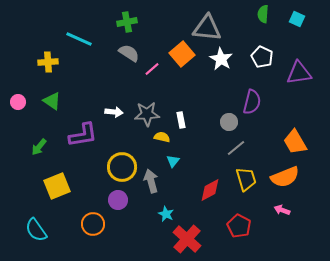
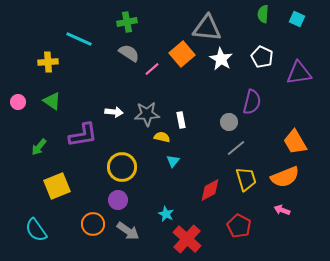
gray arrow: moved 23 px left, 50 px down; rotated 140 degrees clockwise
